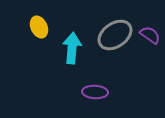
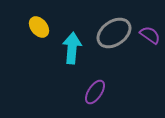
yellow ellipse: rotated 15 degrees counterclockwise
gray ellipse: moved 1 px left, 2 px up
purple ellipse: rotated 60 degrees counterclockwise
